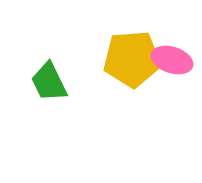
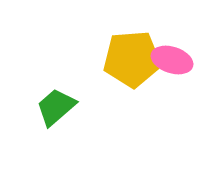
green trapezoid: moved 7 px right, 25 px down; rotated 75 degrees clockwise
